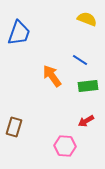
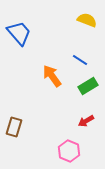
yellow semicircle: moved 1 px down
blue trapezoid: rotated 60 degrees counterclockwise
green rectangle: rotated 24 degrees counterclockwise
pink hexagon: moved 4 px right, 5 px down; rotated 20 degrees clockwise
